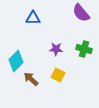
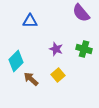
blue triangle: moved 3 px left, 3 px down
purple star: rotated 16 degrees clockwise
yellow square: rotated 24 degrees clockwise
